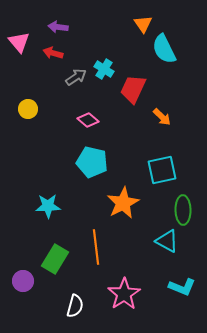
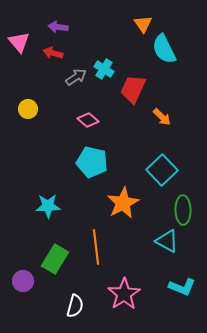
cyan square: rotated 32 degrees counterclockwise
